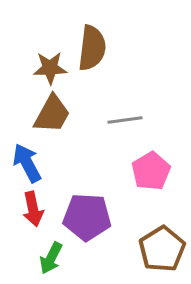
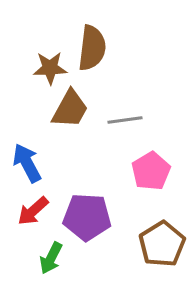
brown trapezoid: moved 18 px right, 5 px up
red arrow: moved 2 px down; rotated 60 degrees clockwise
brown pentagon: moved 5 px up
